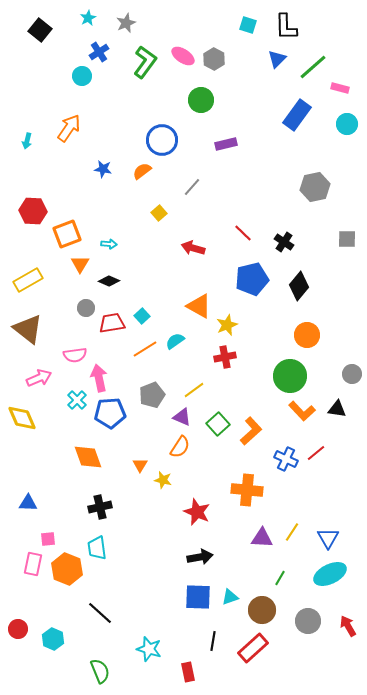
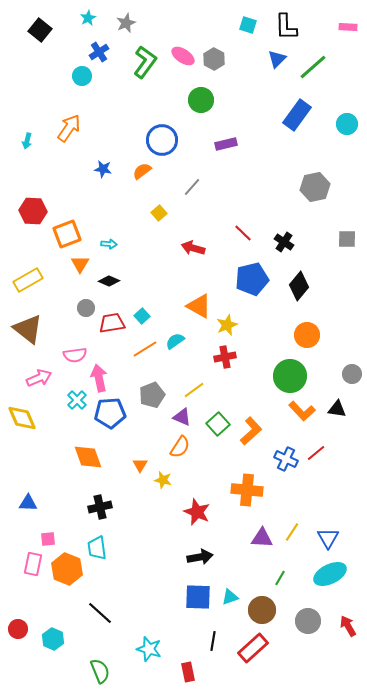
pink rectangle at (340, 88): moved 8 px right, 61 px up; rotated 12 degrees counterclockwise
